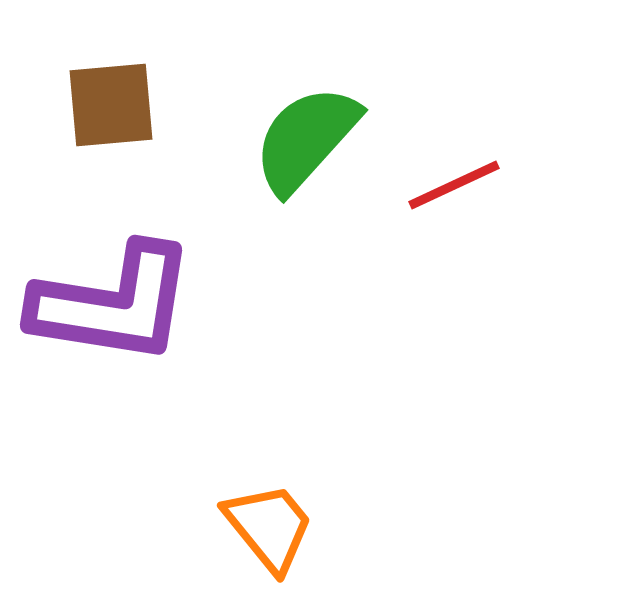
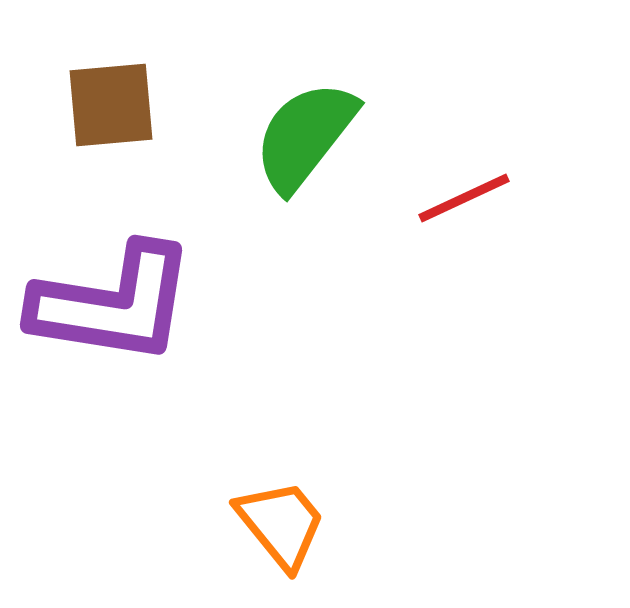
green semicircle: moved 1 px left, 3 px up; rotated 4 degrees counterclockwise
red line: moved 10 px right, 13 px down
orange trapezoid: moved 12 px right, 3 px up
